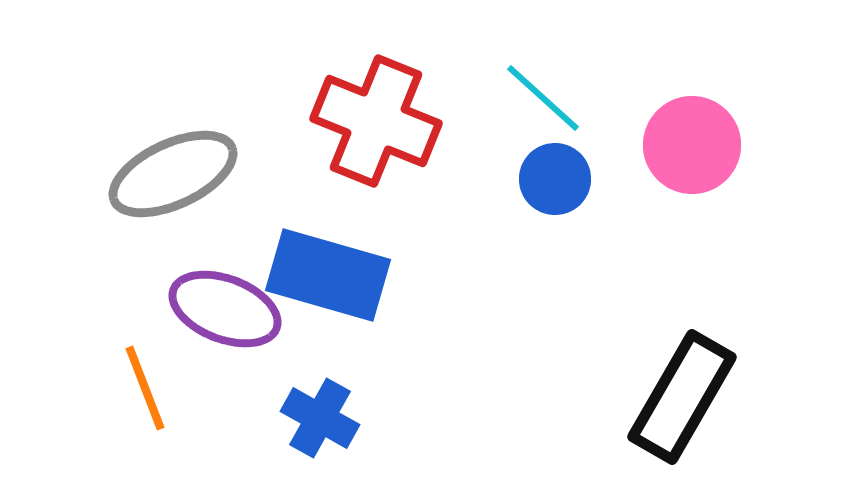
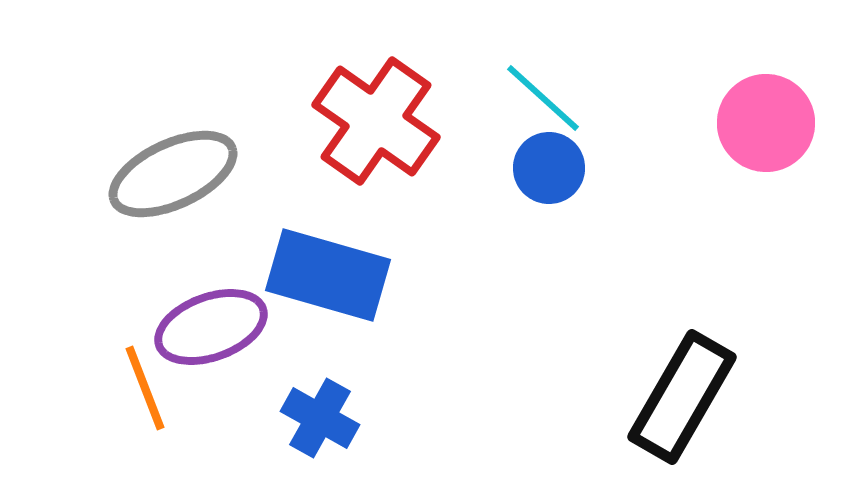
red cross: rotated 13 degrees clockwise
pink circle: moved 74 px right, 22 px up
blue circle: moved 6 px left, 11 px up
purple ellipse: moved 14 px left, 18 px down; rotated 41 degrees counterclockwise
